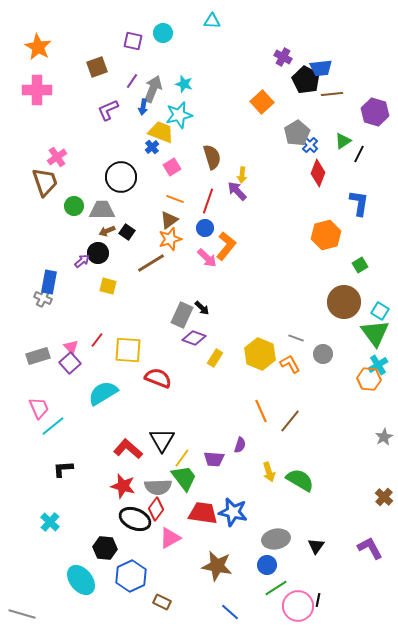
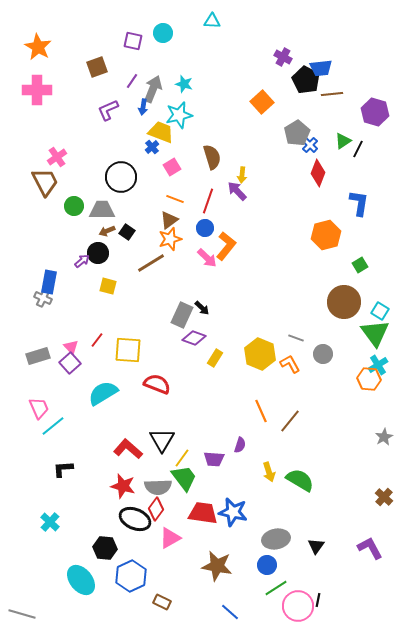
black line at (359, 154): moved 1 px left, 5 px up
brown trapezoid at (45, 182): rotated 8 degrees counterclockwise
red semicircle at (158, 378): moved 1 px left, 6 px down
